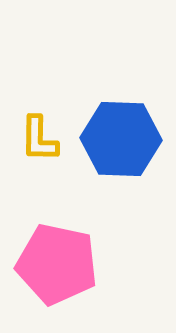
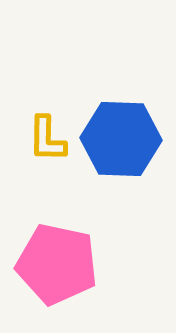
yellow L-shape: moved 8 px right
